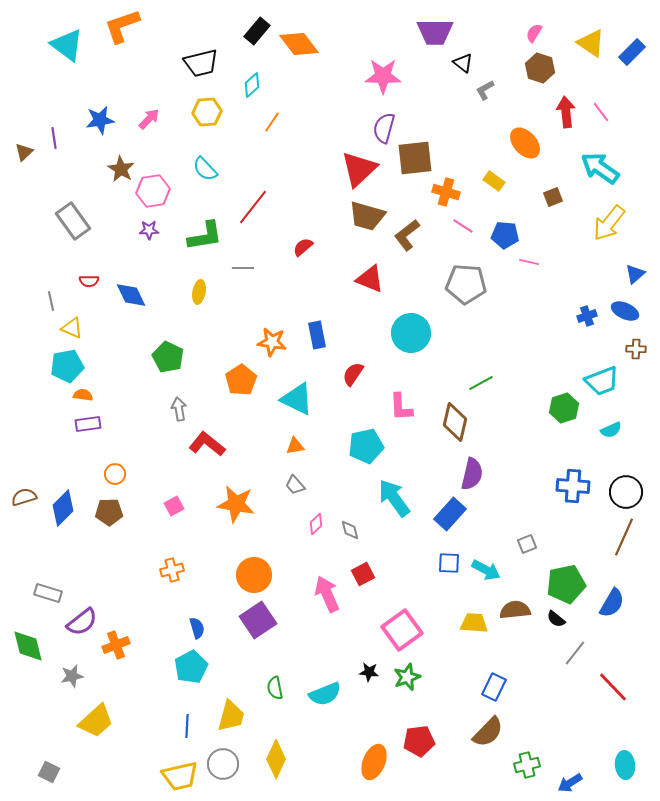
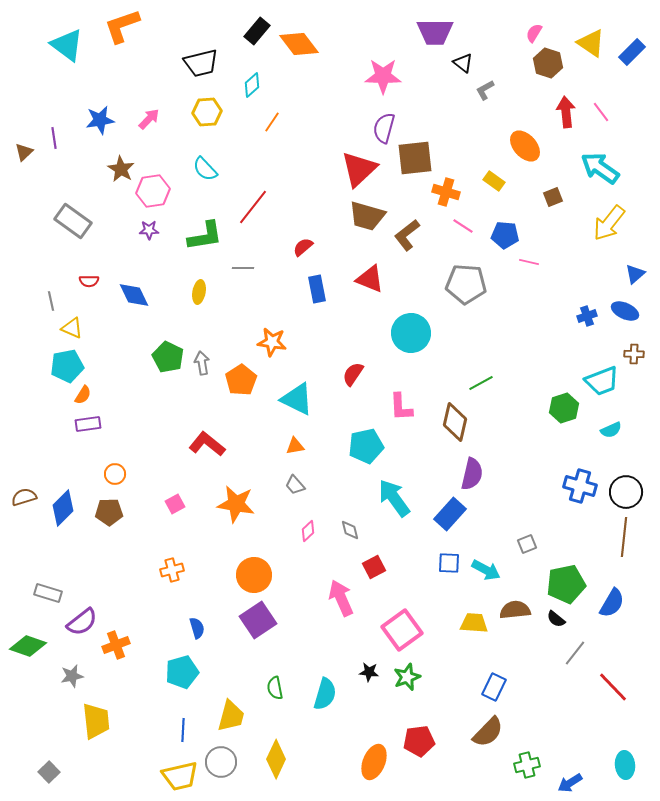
brown hexagon at (540, 68): moved 8 px right, 5 px up
orange ellipse at (525, 143): moved 3 px down
gray rectangle at (73, 221): rotated 18 degrees counterclockwise
blue diamond at (131, 295): moved 3 px right
blue rectangle at (317, 335): moved 46 px up
brown cross at (636, 349): moved 2 px left, 5 px down
orange semicircle at (83, 395): rotated 114 degrees clockwise
gray arrow at (179, 409): moved 23 px right, 46 px up
blue cross at (573, 486): moved 7 px right; rotated 12 degrees clockwise
pink square at (174, 506): moved 1 px right, 2 px up
pink diamond at (316, 524): moved 8 px left, 7 px down
brown line at (624, 537): rotated 18 degrees counterclockwise
red square at (363, 574): moved 11 px right, 7 px up
pink arrow at (327, 594): moved 14 px right, 4 px down
green diamond at (28, 646): rotated 57 degrees counterclockwise
cyan pentagon at (191, 667): moved 9 px left, 5 px down; rotated 12 degrees clockwise
cyan semicircle at (325, 694): rotated 52 degrees counterclockwise
yellow trapezoid at (96, 721): rotated 54 degrees counterclockwise
blue line at (187, 726): moved 4 px left, 4 px down
gray circle at (223, 764): moved 2 px left, 2 px up
gray square at (49, 772): rotated 20 degrees clockwise
